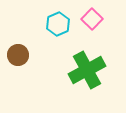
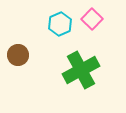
cyan hexagon: moved 2 px right
green cross: moved 6 px left
